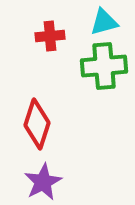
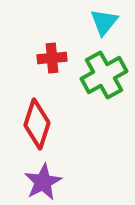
cyan triangle: rotated 36 degrees counterclockwise
red cross: moved 2 px right, 22 px down
green cross: moved 9 px down; rotated 24 degrees counterclockwise
